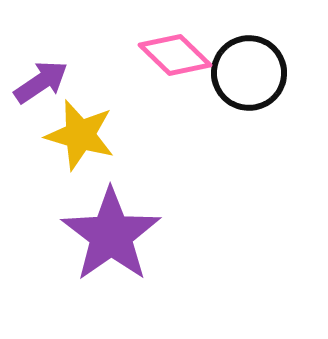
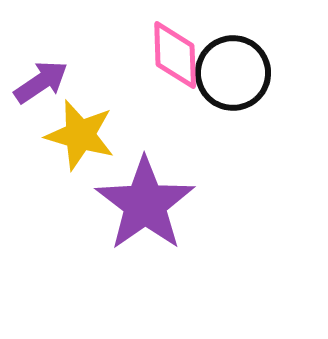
pink diamond: rotated 44 degrees clockwise
black circle: moved 16 px left
purple star: moved 34 px right, 31 px up
